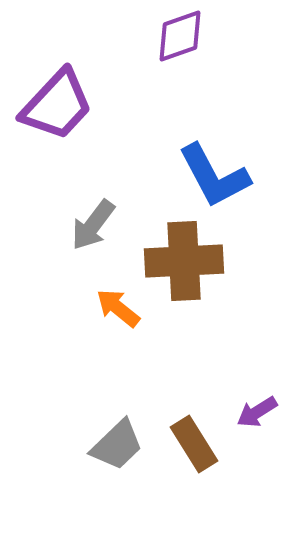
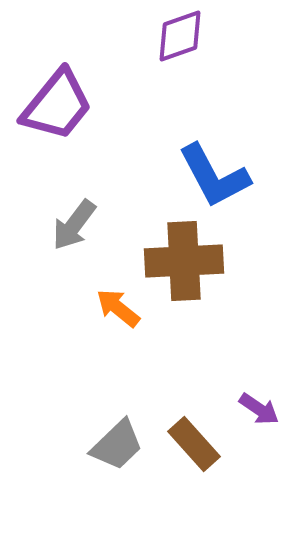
purple trapezoid: rotated 4 degrees counterclockwise
gray arrow: moved 19 px left
purple arrow: moved 2 px right, 3 px up; rotated 114 degrees counterclockwise
brown rectangle: rotated 10 degrees counterclockwise
